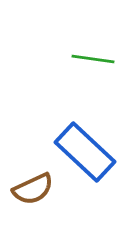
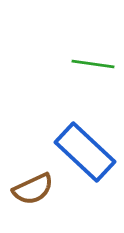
green line: moved 5 px down
